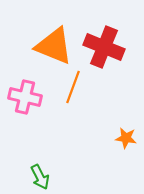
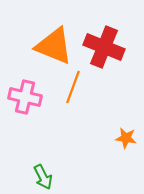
green arrow: moved 3 px right
